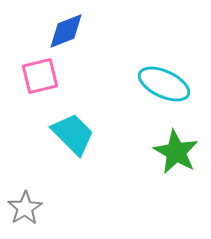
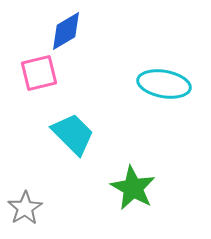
blue diamond: rotated 9 degrees counterclockwise
pink square: moved 1 px left, 3 px up
cyan ellipse: rotated 15 degrees counterclockwise
green star: moved 43 px left, 36 px down
